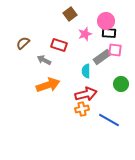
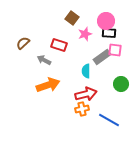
brown square: moved 2 px right, 4 px down; rotated 16 degrees counterclockwise
